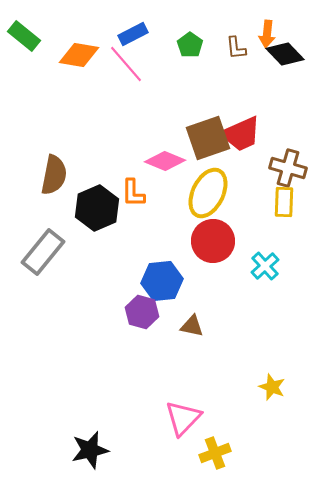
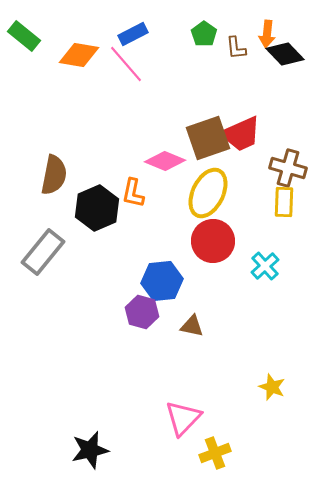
green pentagon: moved 14 px right, 11 px up
orange L-shape: rotated 12 degrees clockwise
